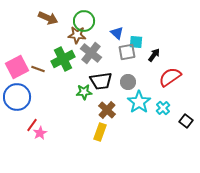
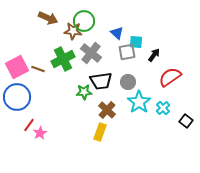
brown star: moved 4 px left, 4 px up
red line: moved 3 px left
